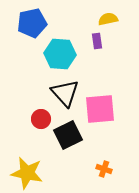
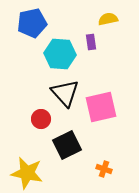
purple rectangle: moved 6 px left, 1 px down
pink square: moved 1 px right, 2 px up; rotated 8 degrees counterclockwise
black square: moved 1 px left, 10 px down
